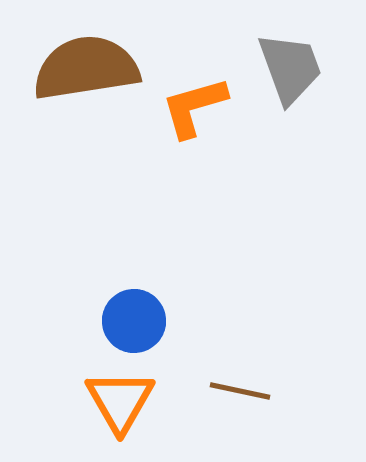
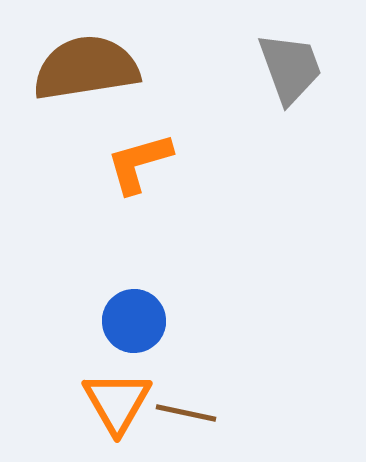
orange L-shape: moved 55 px left, 56 px down
brown line: moved 54 px left, 22 px down
orange triangle: moved 3 px left, 1 px down
